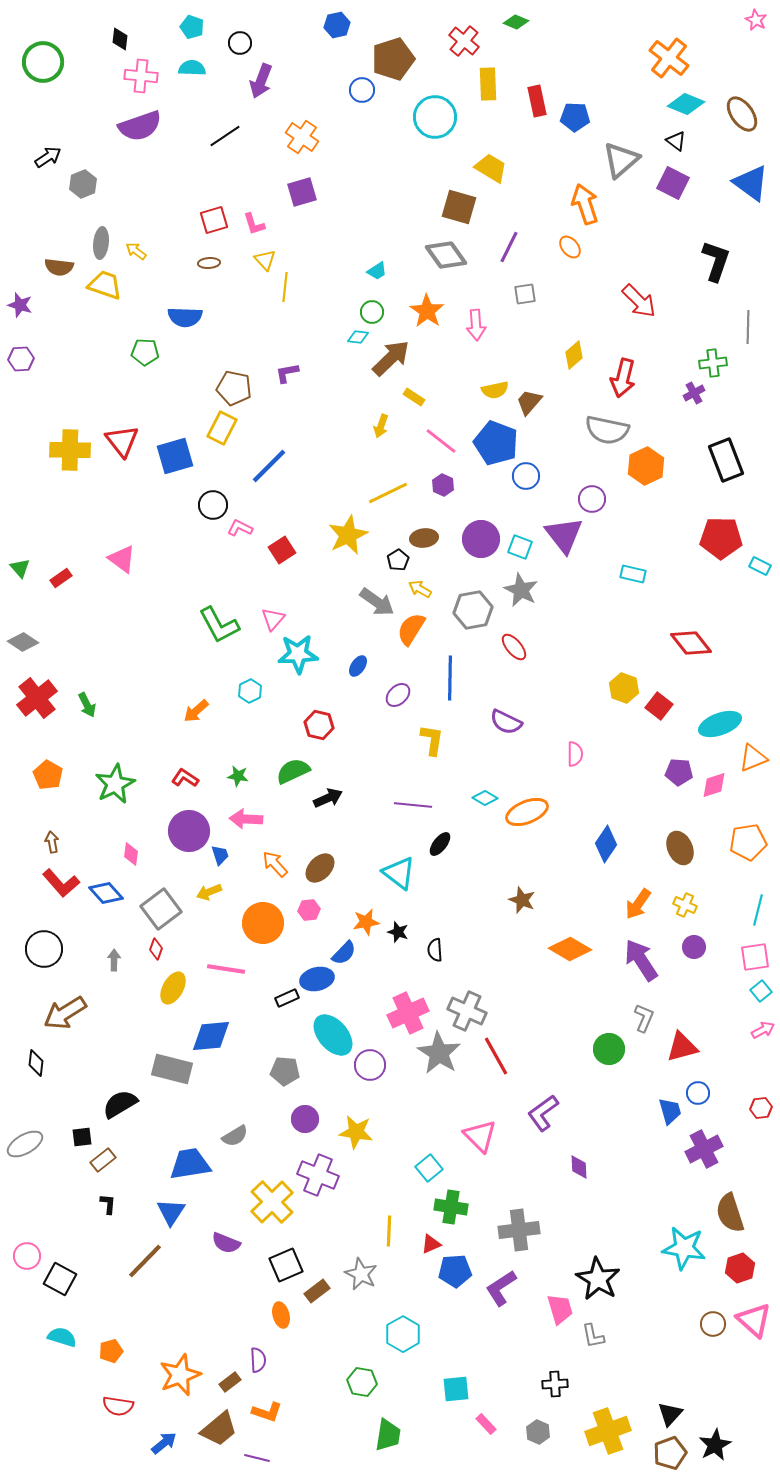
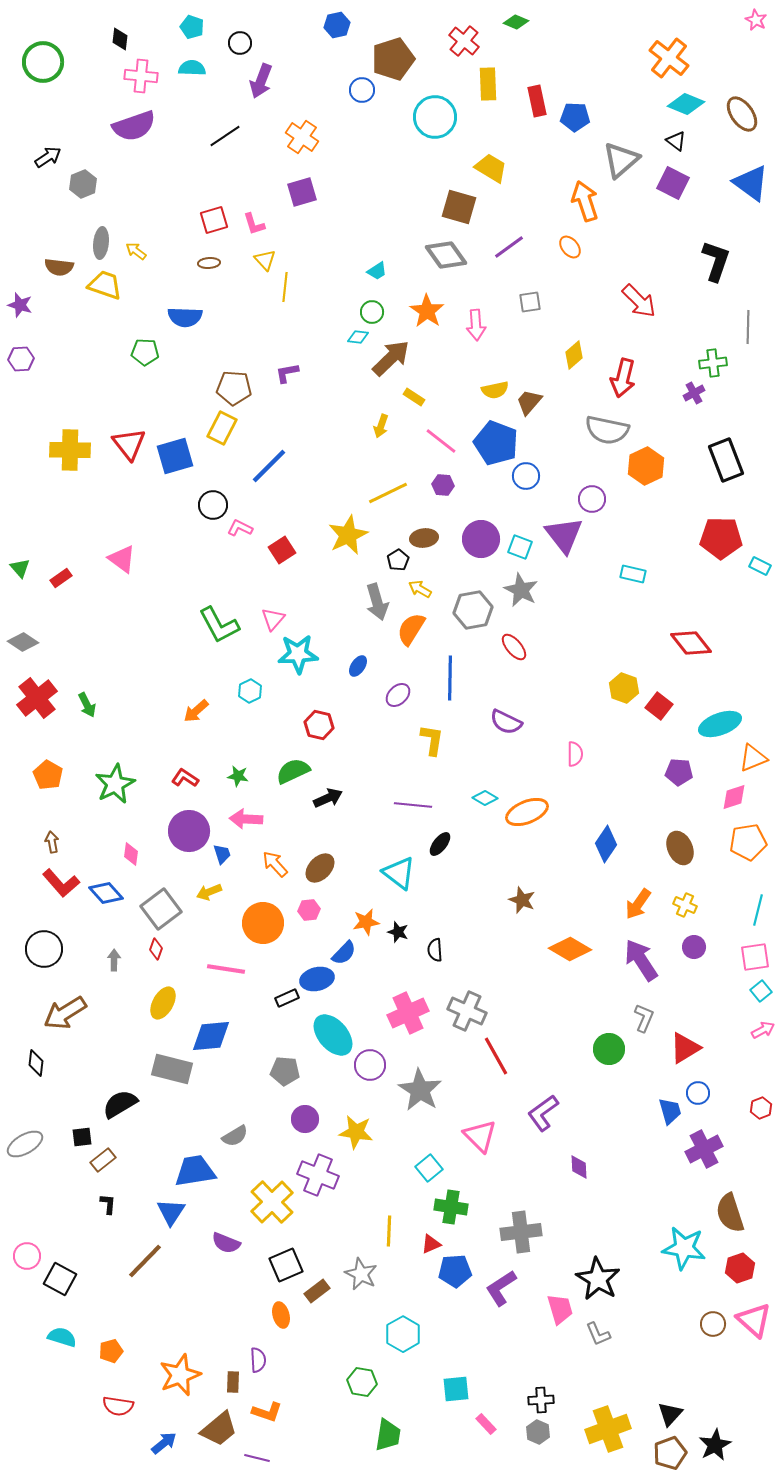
purple semicircle at (140, 126): moved 6 px left
orange arrow at (585, 204): moved 3 px up
purple line at (509, 247): rotated 28 degrees clockwise
gray square at (525, 294): moved 5 px right, 8 px down
brown pentagon at (234, 388): rotated 8 degrees counterclockwise
red triangle at (122, 441): moved 7 px right, 3 px down
purple hexagon at (443, 485): rotated 20 degrees counterclockwise
gray arrow at (377, 602): rotated 39 degrees clockwise
pink diamond at (714, 785): moved 20 px right, 12 px down
blue trapezoid at (220, 855): moved 2 px right, 1 px up
yellow ellipse at (173, 988): moved 10 px left, 15 px down
red triangle at (682, 1047): moved 3 px right, 1 px down; rotated 16 degrees counterclockwise
gray star at (439, 1053): moved 19 px left, 37 px down
red hexagon at (761, 1108): rotated 15 degrees counterclockwise
blue trapezoid at (190, 1164): moved 5 px right, 7 px down
gray cross at (519, 1230): moved 2 px right, 2 px down
gray L-shape at (593, 1336): moved 5 px right, 2 px up; rotated 12 degrees counterclockwise
brown rectangle at (230, 1382): moved 3 px right; rotated 50 degrees counterclockwise
black cross at (555, 1384): moved 14 px left, 16 px down
yellow cross at (608, 1431): moved 2 px up
